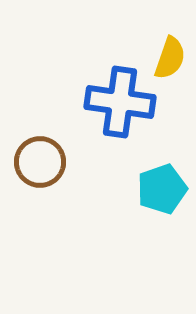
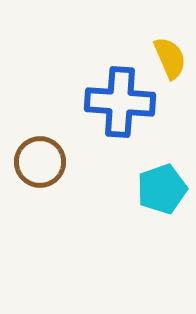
yellow semicircle: rotated 42 degrees counterclockwise
blue cross: rotated 4 degrees counterclockwise
